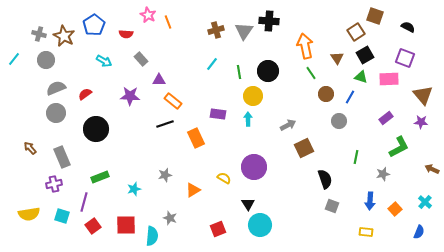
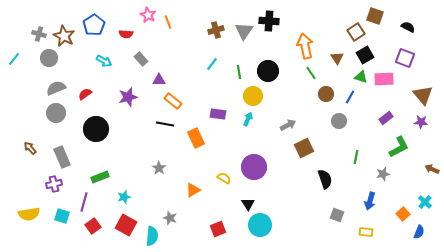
gray circle at (46, 60): moved 3 px right, 2 px up
pink rectangle at (389, 79): moved 5 px left
purple star at (130, 96): moved 2 px left, 1 px down; rotated 18 degrees counterclockwise
cyan arrow at (248, 119): rotated 24 degrees clockwise
black line at (165, 124): rotated 30 degrees clockwise
gray star at (165, 175): moved 6 px left, 7 px up; rotated 24 degrees counterclockwise
cyan star at (134, 189): moved 10 px left, 8 px down
blue arrow at (370, 201): rotated 12 degrees clockwise
gray square at (332, 206): moved 5 px right, 9 px down
orange square at (395, 209): moved 8 px right, 5 px down
red square at (126, 225): rotated 30 degrees clockwise
